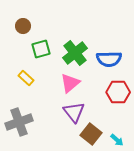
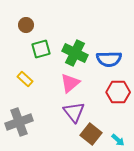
brown circle: moved 3 px right, 1 px up
green cross: rotated 25 degrees counterclockwise
yellow rectangle: moved 1 px left, 1 px down
cyan arrow: moved 1 px right
